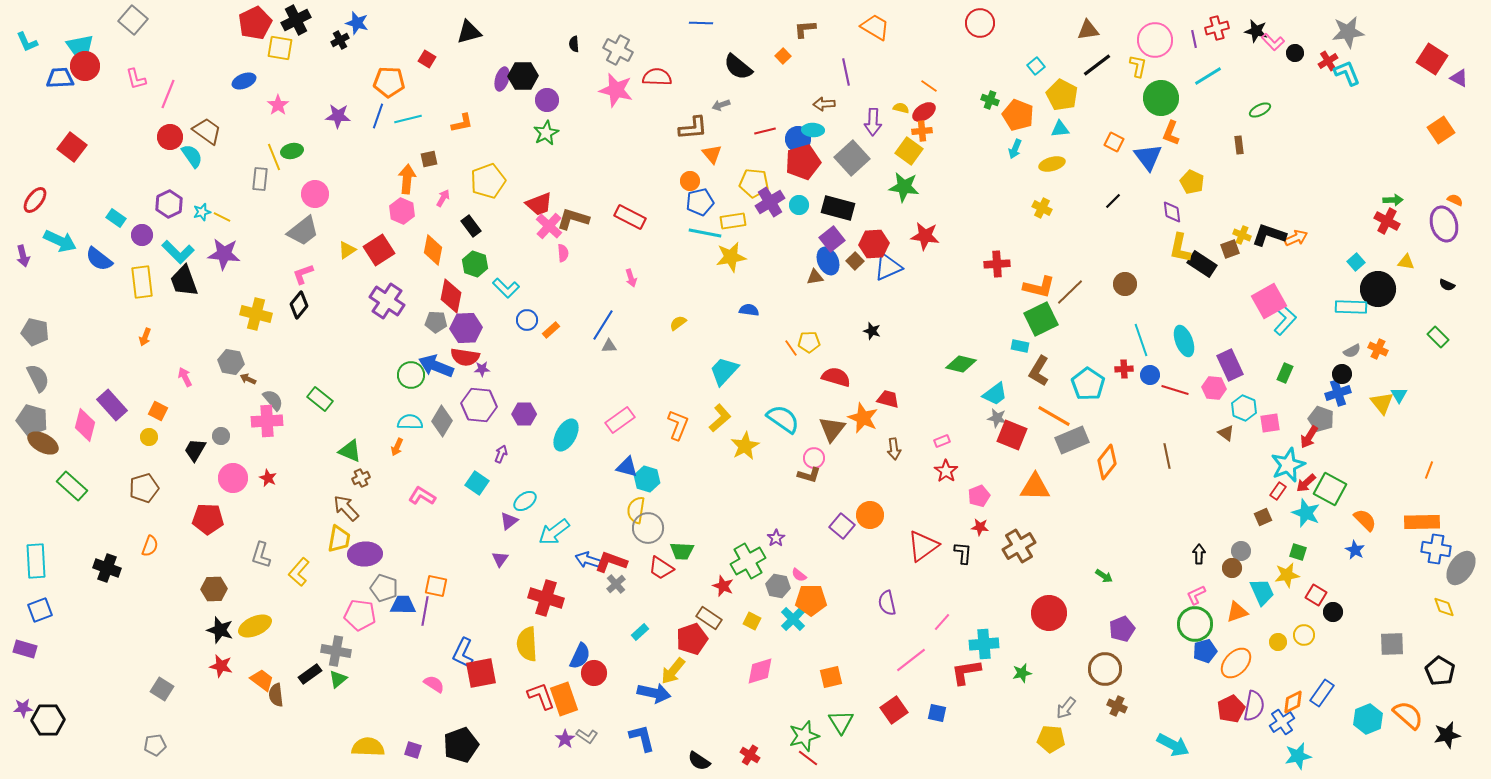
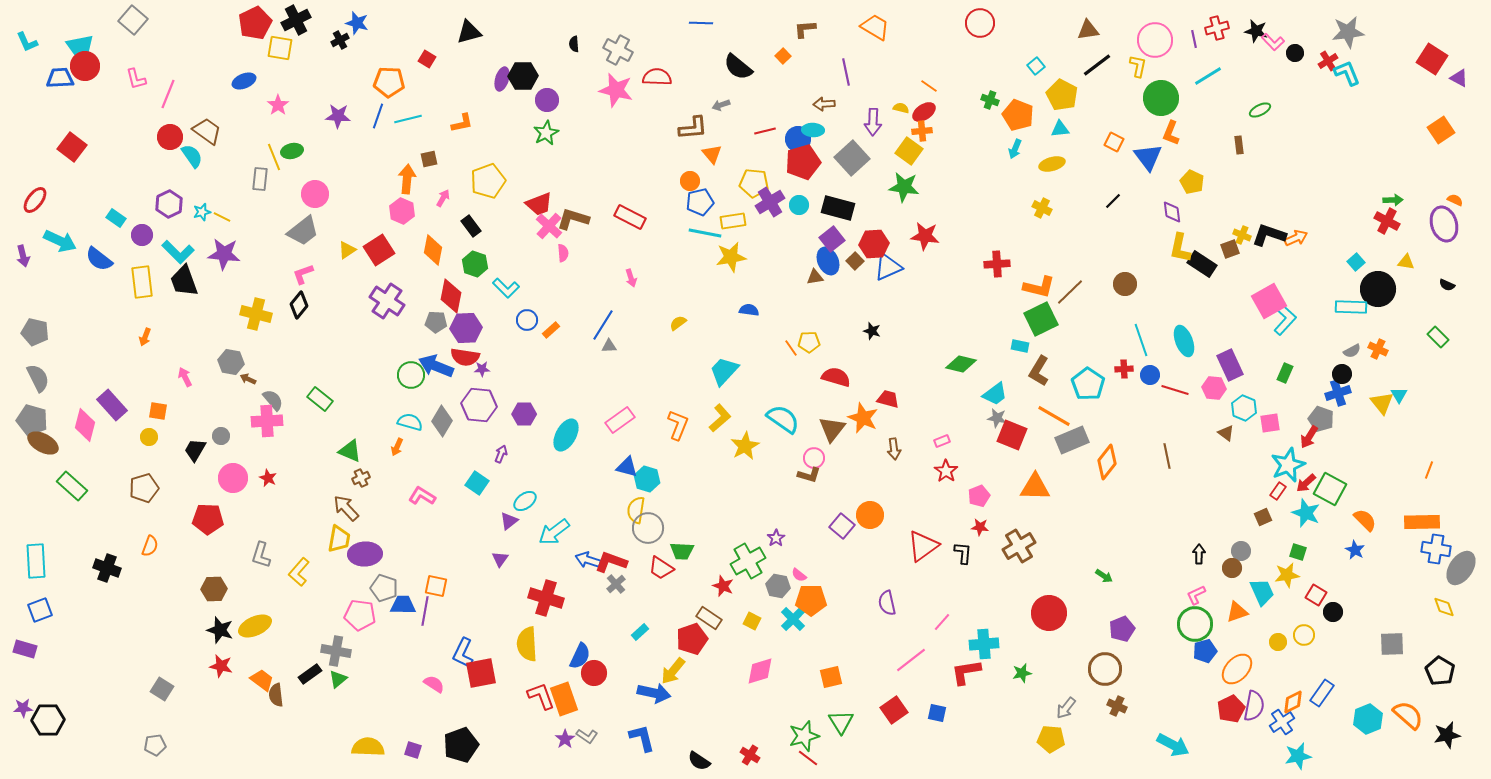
orange square at (158, 411): rotated 18 degrees counterclockwise
cyan semicircle at (410, 422): rotated 15 degrees clockwise
orange ellipse at (1236, 663): moved 1 px right, 6 px down
